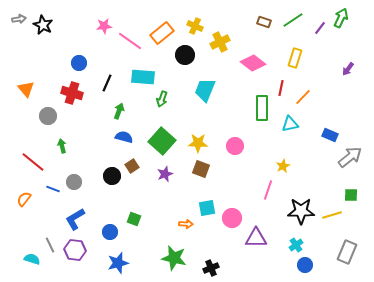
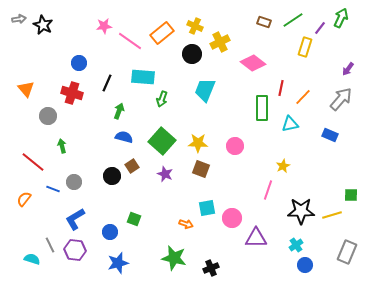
black circle at (185, 55): moved 7 px right, 1 px up
yellow rectangle at (295, 58): moved 10 px right, 11 px up
gray arrow at (350, 157): moved 9 px left, 58 px up; rotated 10 degrees counterclockwise
purple star at (165, 174): rotated 28 degrees counterclockwise
orange arrow at (186, 224): rotated 16 degrees clockwise
